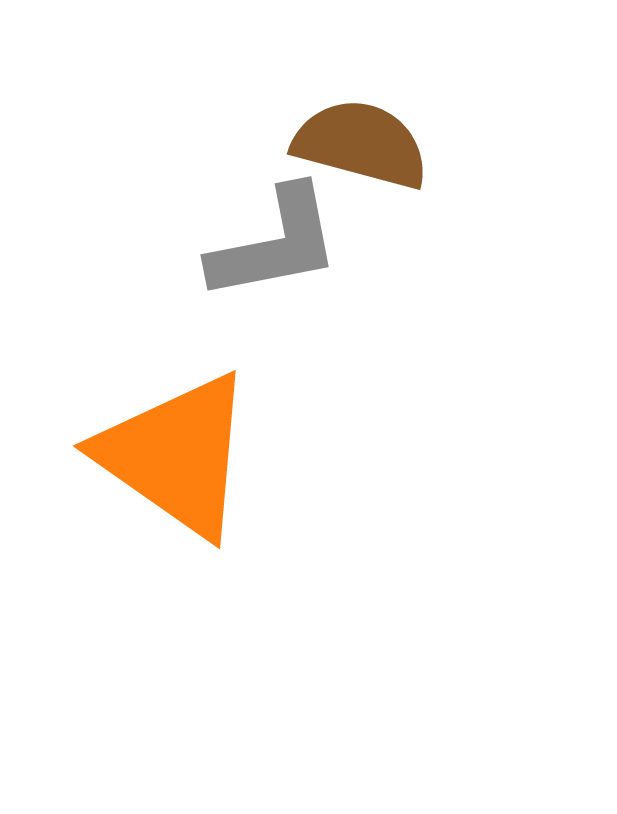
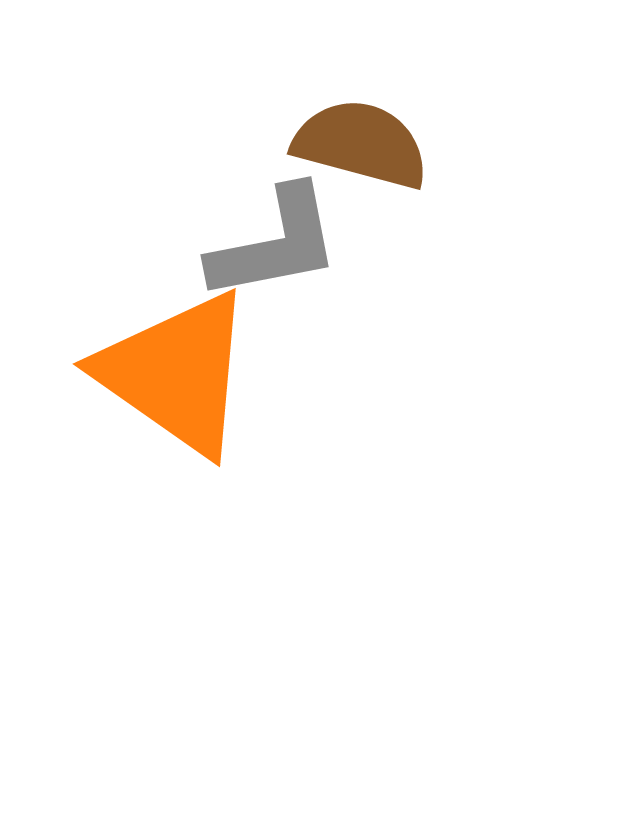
orange triangle: moved 82 px up
